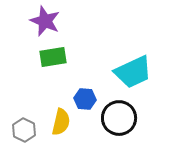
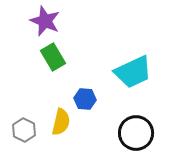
green rectangle: rotated 68 degrees clockwise
black circle: moved 17 px right, 15 px down
